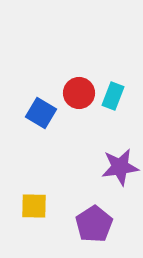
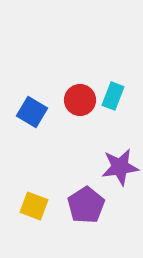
red circle: moved 1 px right, 7 px down
blue square: moved 9 px left, 1 px up
yellow square: rotated 20 degrees clockwise
purple pentagon: moved 8 px left, 19 px up
